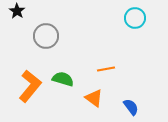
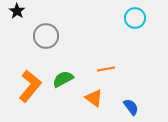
green semicircle: rotated 45 degrees counterclockwise
